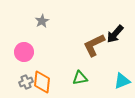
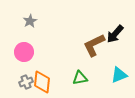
gray star: moved 12 px left
cyan triangle: moved 3 px left, 6 px up
